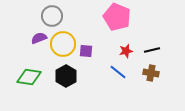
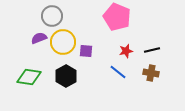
yellow circle: moved 2 px up
